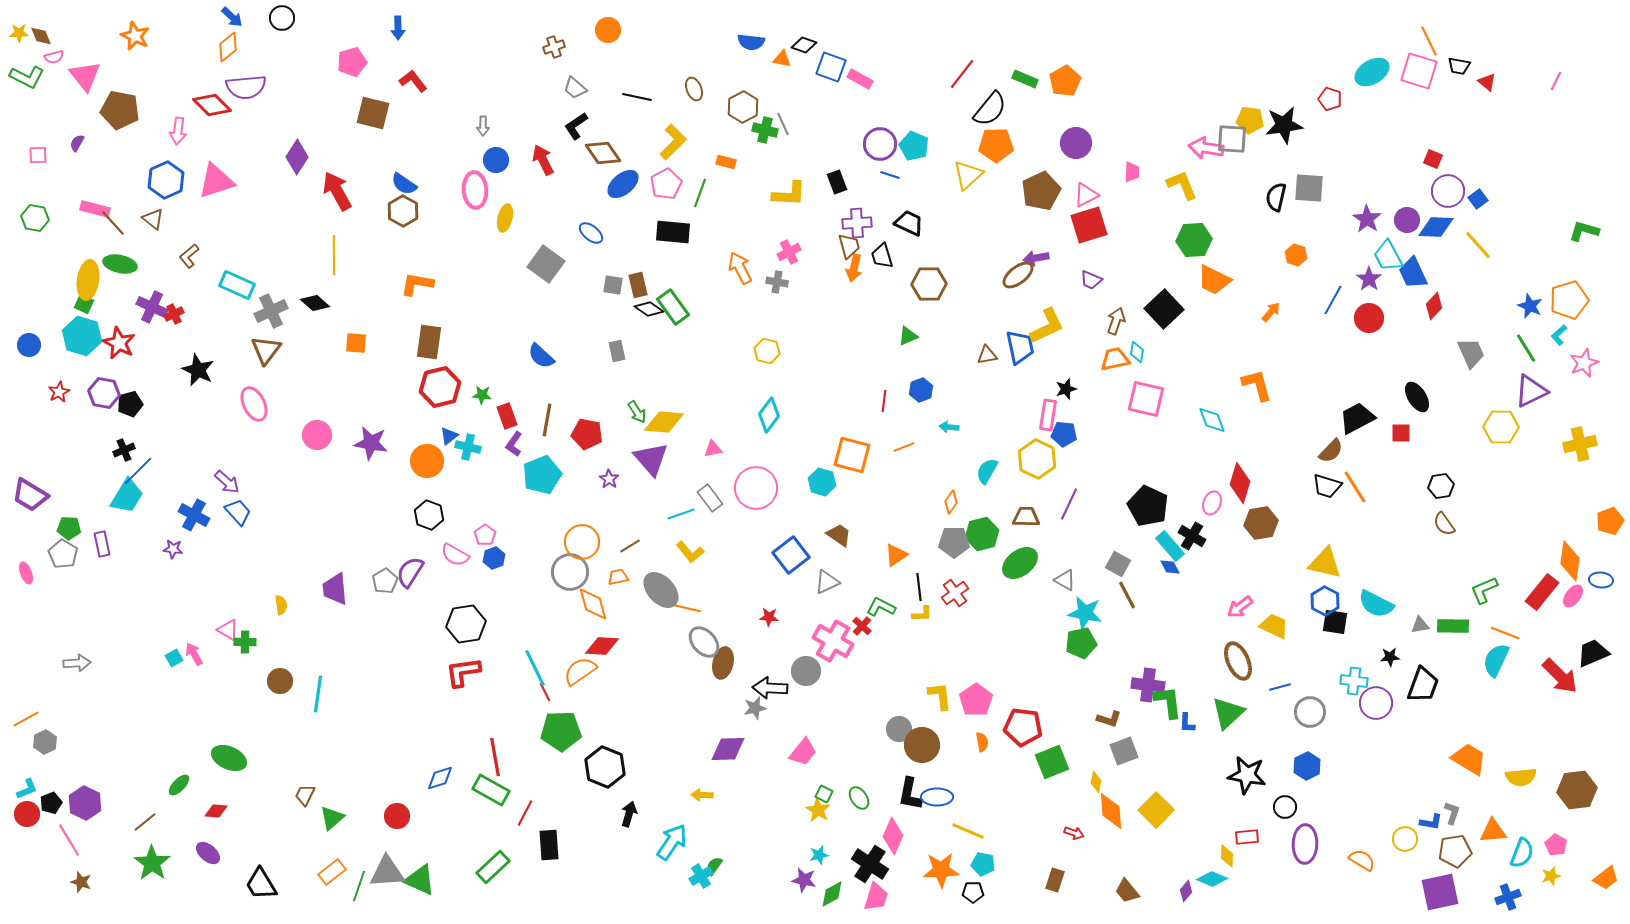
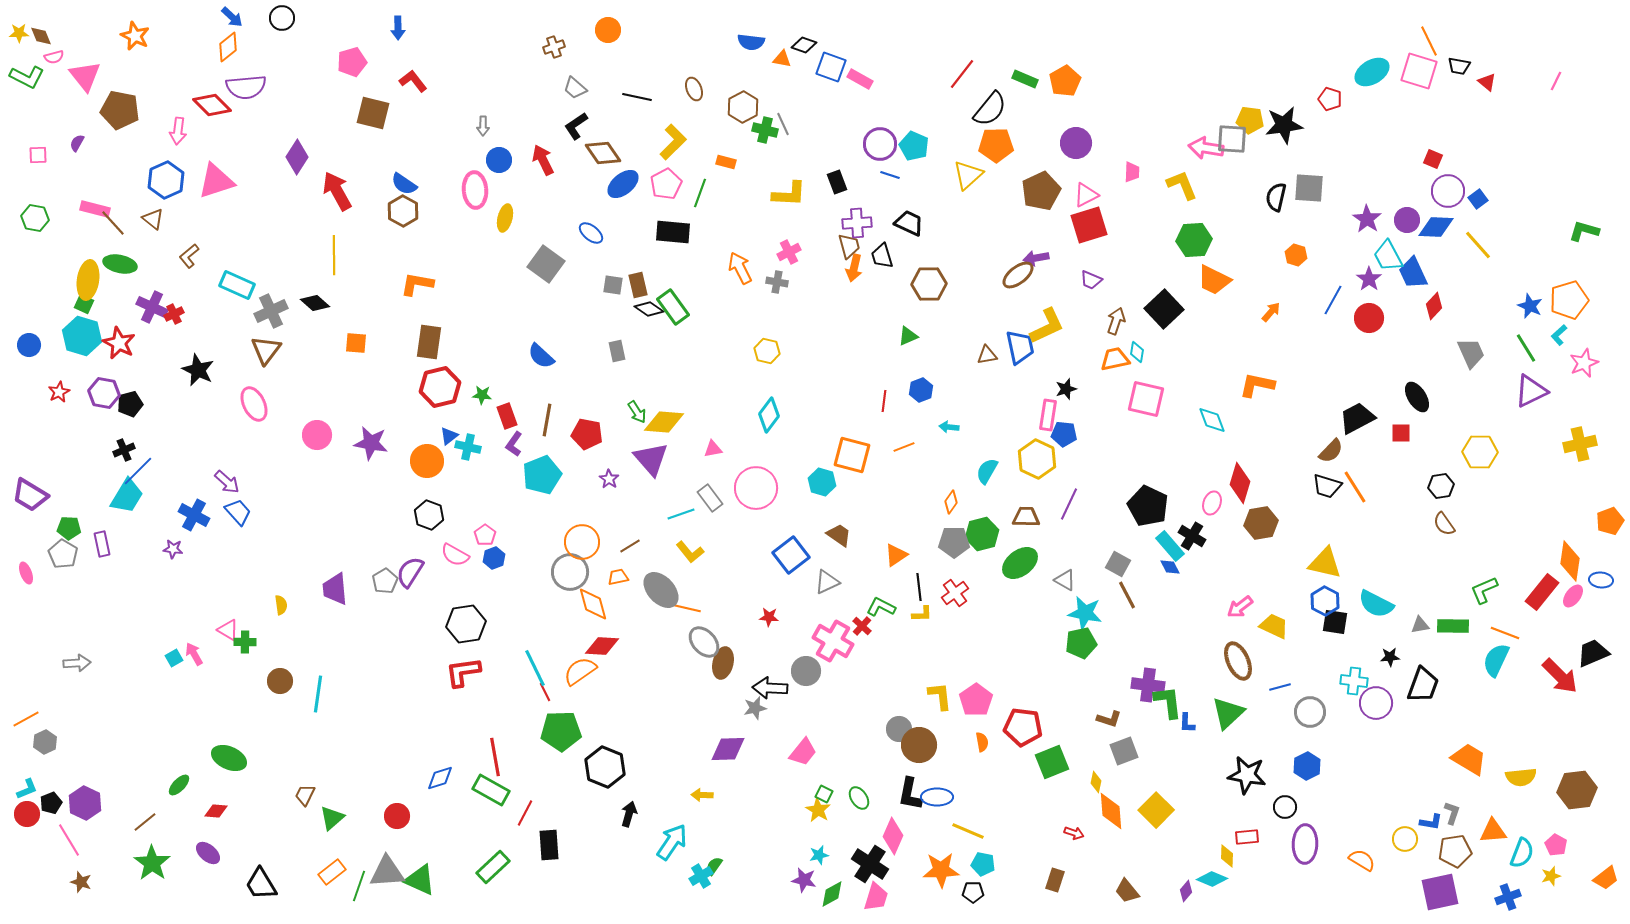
blue circle at (496, 160): moved 3 px right
orange L-shape at (1257, 385): rotated 63 degrees counterclockwise
yellow hexagon at (1501, 427): moved 21 px left, 25 px down
brown circle at (922, 745): moved 3 px left
